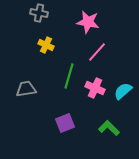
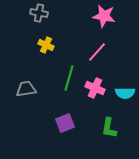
pink star: moved 16 px right, 6 px up
green line: moved 2 px down
cyan semicircle: moved 2 px right, 2 px down; rotated 138 degrees counterclockwise
green L-shape: rotated 125 degrees counterclockwise
